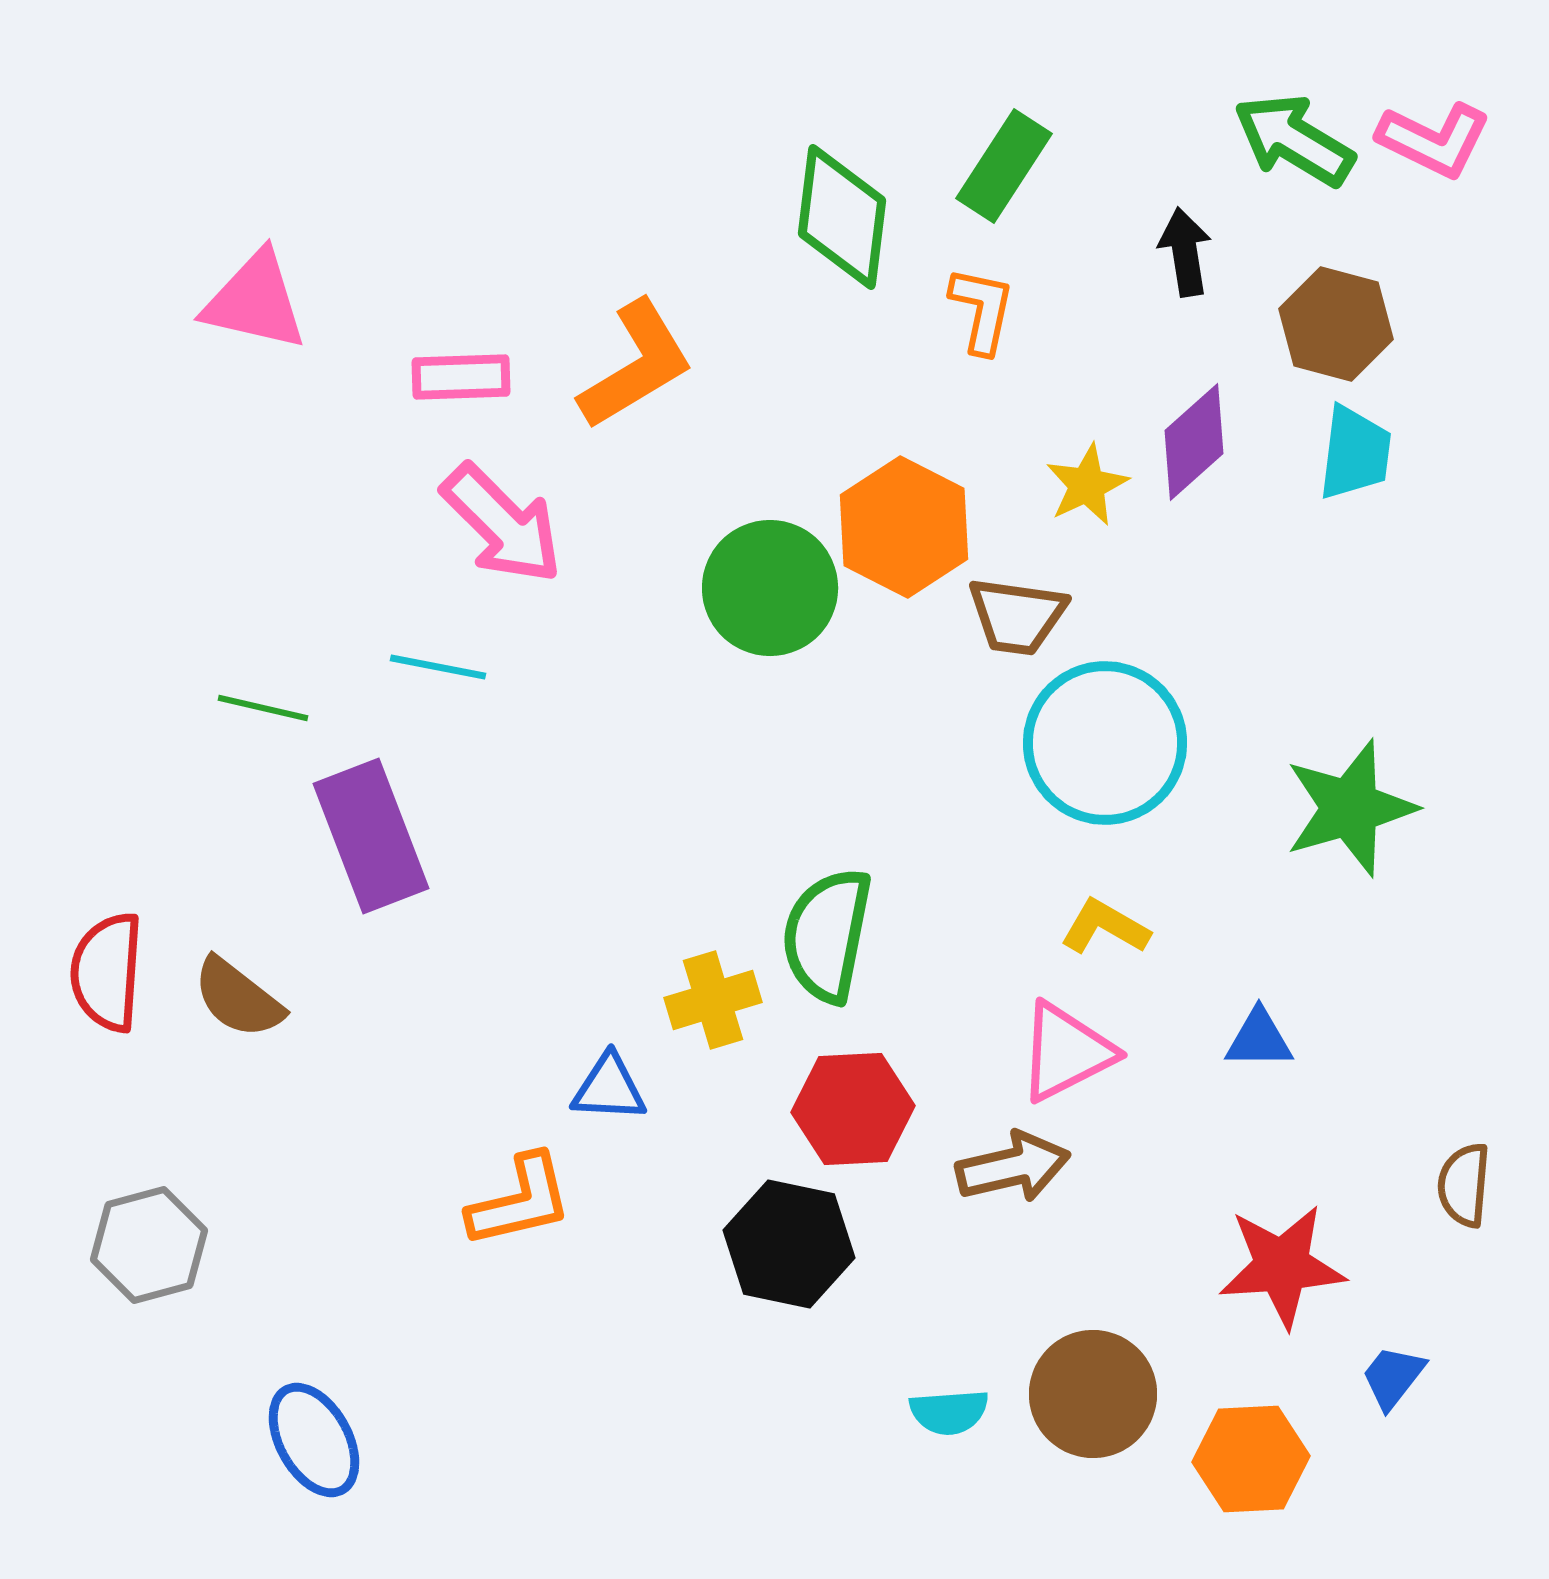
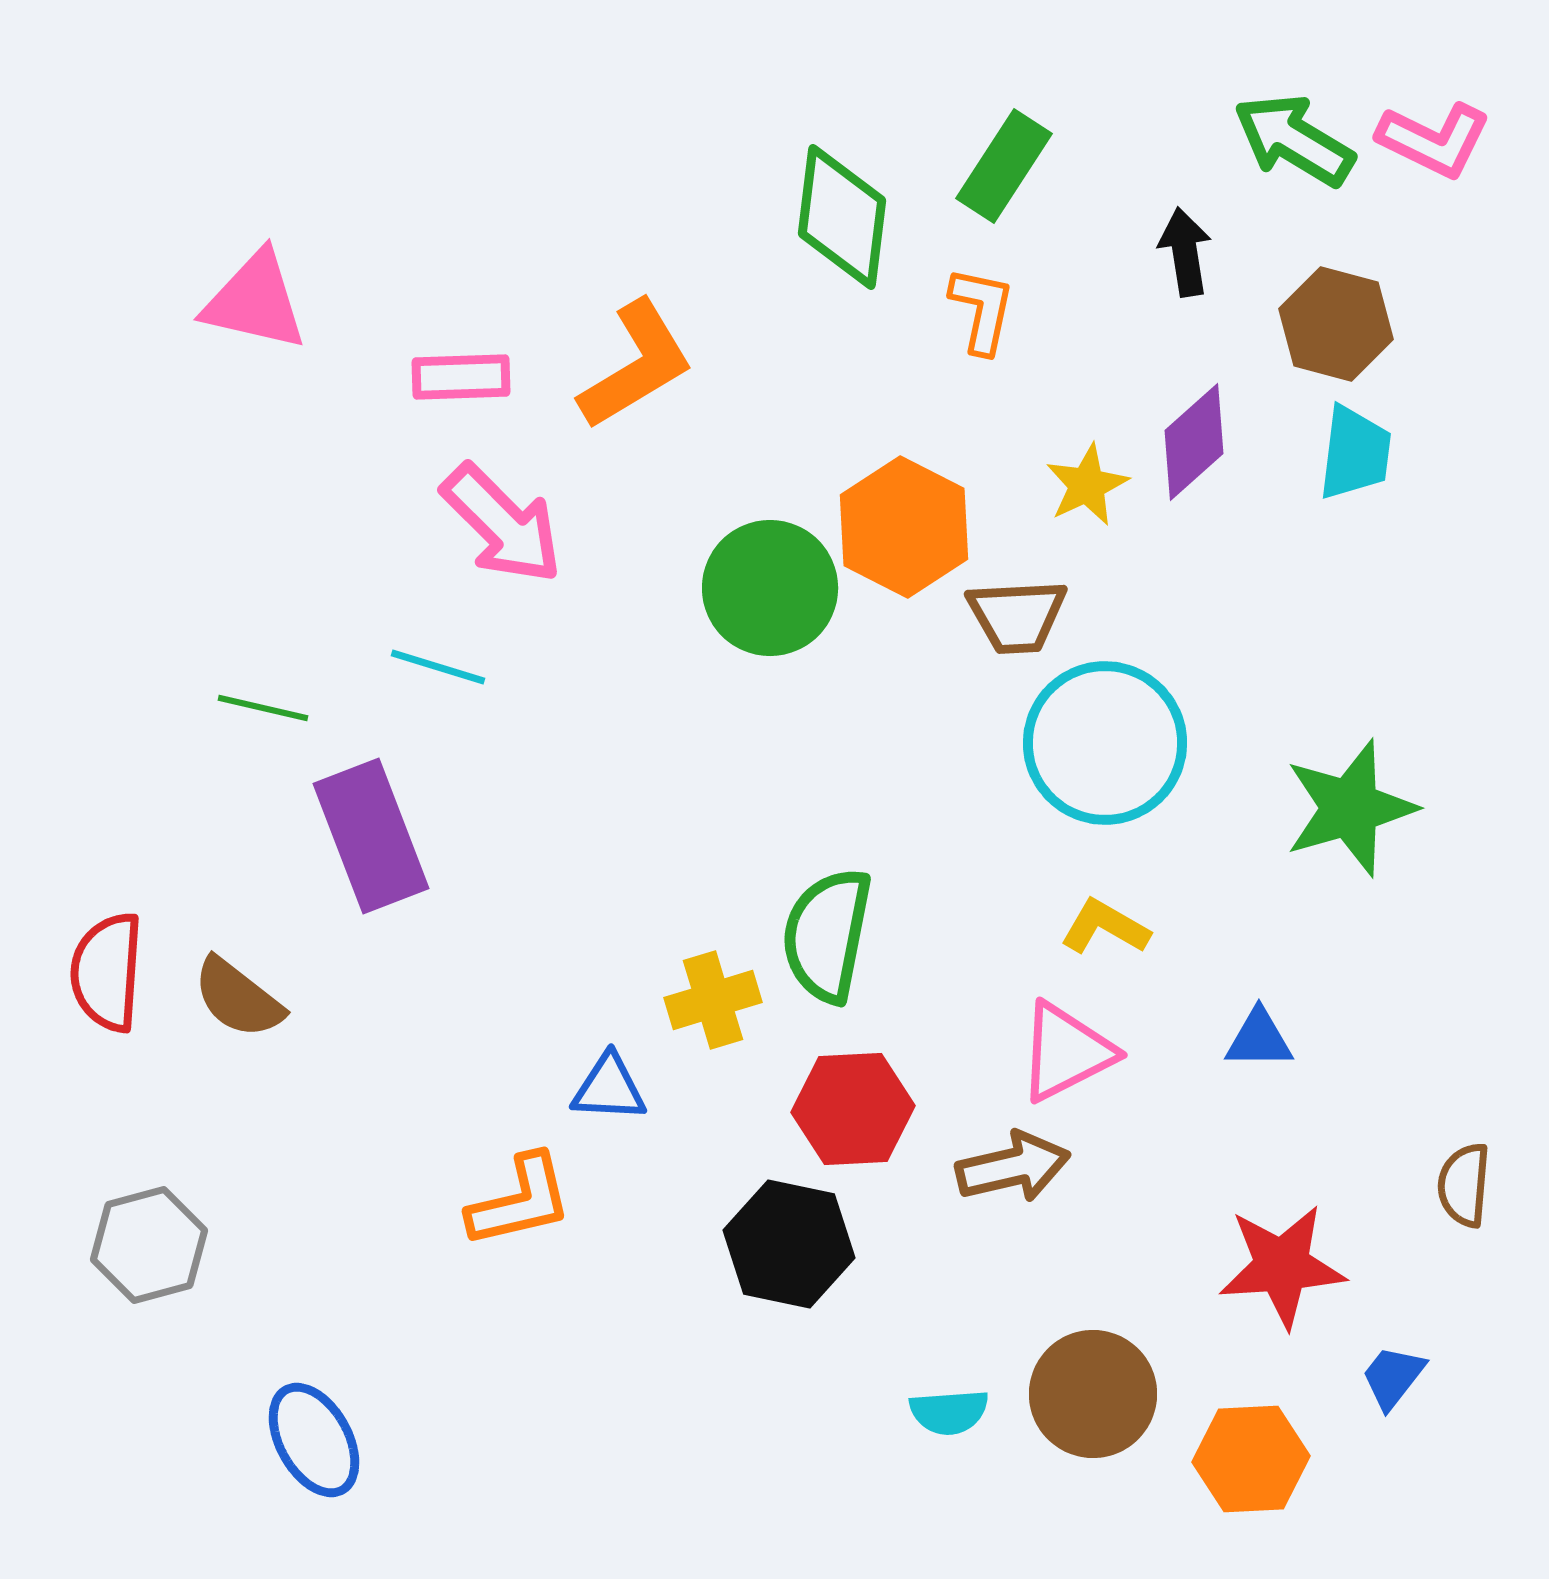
brown trapezoid at (1017, 616): rotated 11 degrees counterclockwise
cyan line at (438, 667): rotated 6 degrees clockwise
